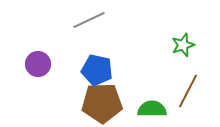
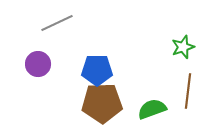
gray line: moved 32 px left, 3 px down
green star: moved 2 px down
blue pentagon: rotated 12 degrees counterclockwise
brown line: rotated 20 degrees counterclockwise
green semicircle: rotated 20 degrees counterclockwise
